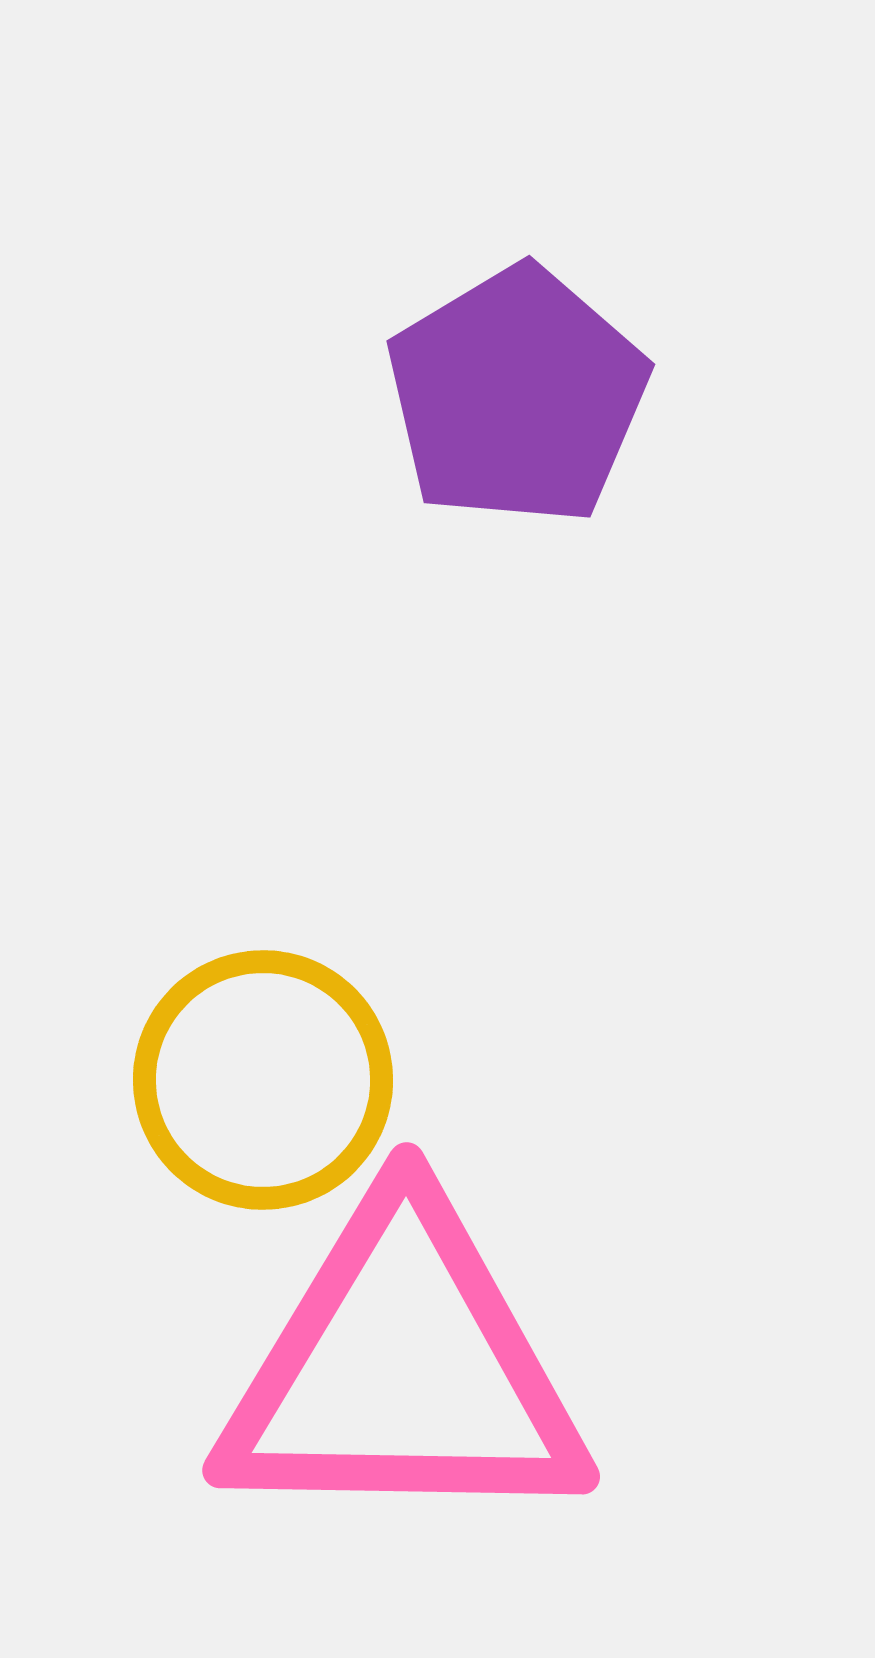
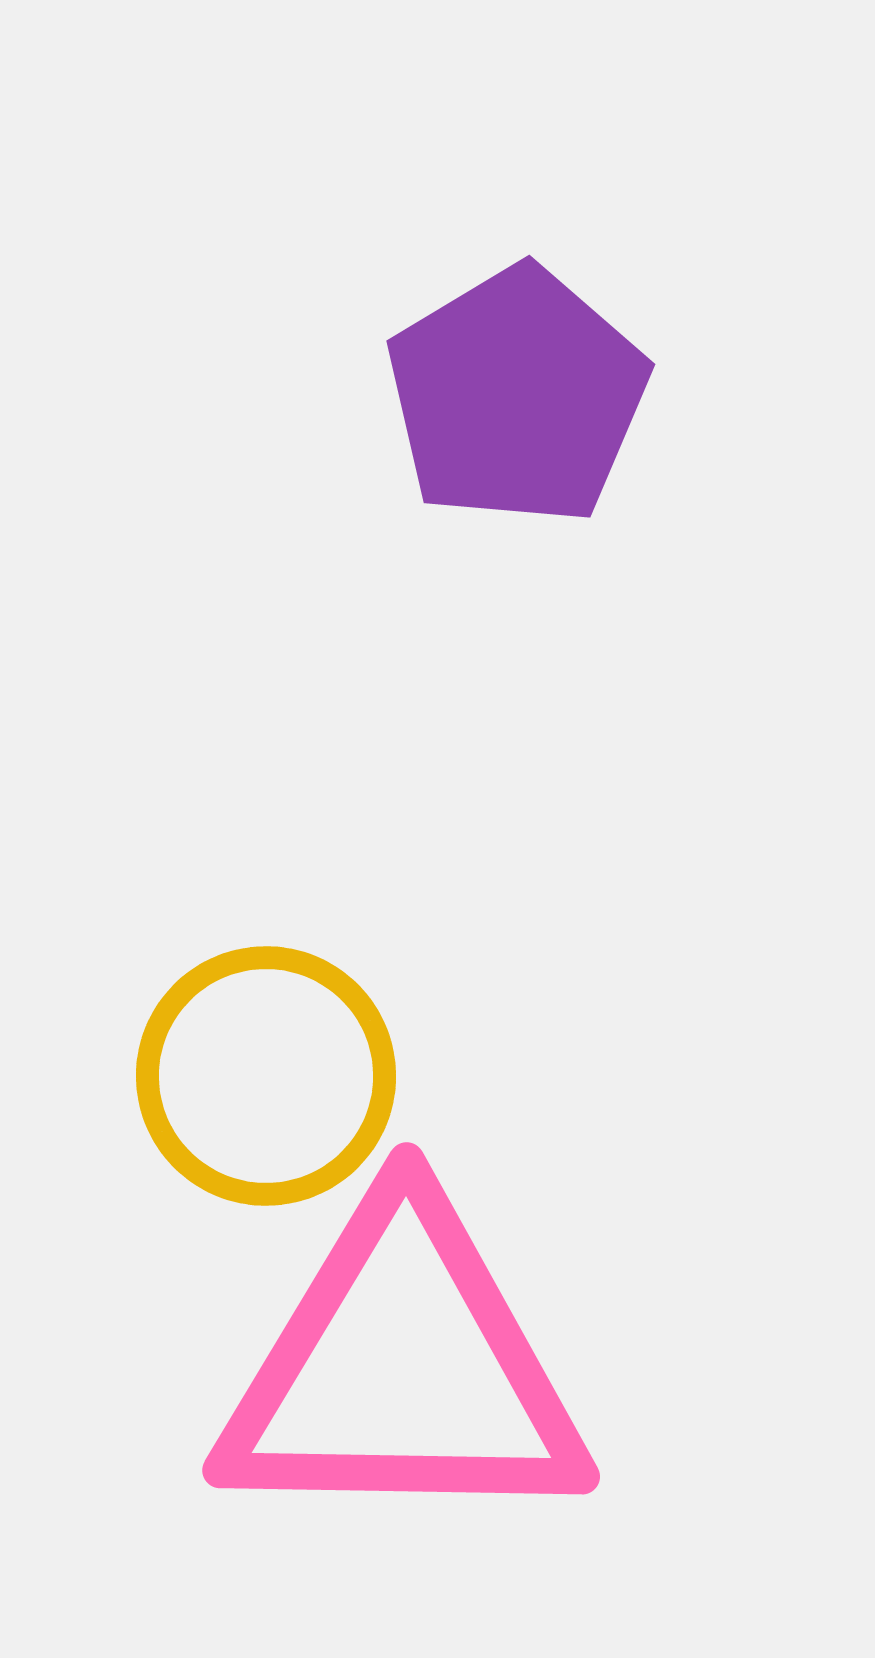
yellow circle: moved 3 px right, 4 px up
